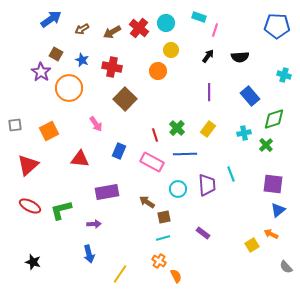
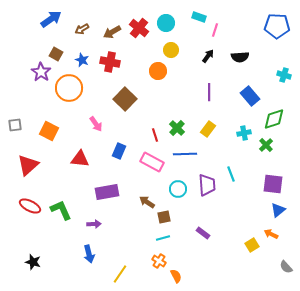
red cross at (112, 67): moved 2 px left, 5 px up
orange square at (49, 131): rotated 36 degrees counterclockwise
green L-shape at (61, 210): rotated 80 degrees clockwise
